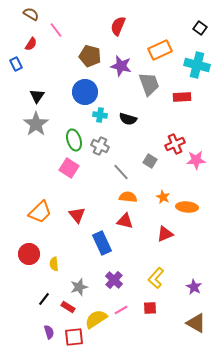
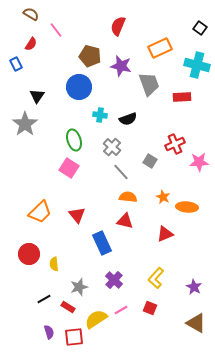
orange rectangle at (160, 50): moved 2 px up
blue circle at (85, 92): moved 6 px left, 5 px up
black semicircle at (128, 119): rotated 36 degrees counterclockwise
gray star at (36, 124): moved 11 px left
gray cross at (100, 146): moved 12 px right, 1 px down; rotated 18 degrees clockwise
pink star at (196, 160): moved 3 px right, 2 px down
black line at (44, 299): rotated 24 degrees clockwise
red square at (150, 308): rotated 24 degrees clockwise
